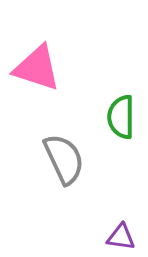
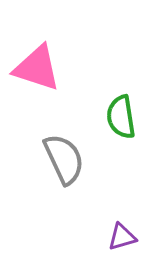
green semicircle: rotated 9 degrees counterclockwise
purple triangle: moved 1 px right; rotated 24 degrees counterclockwise
